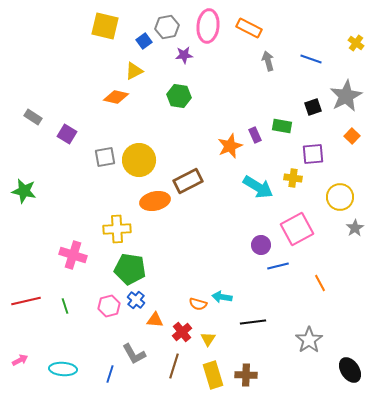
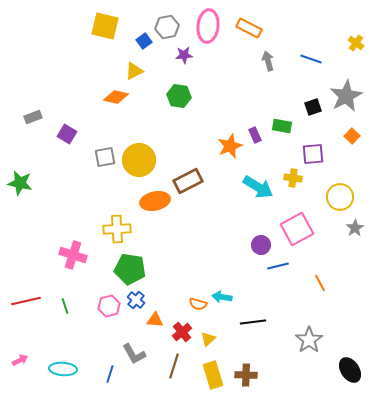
gray rectangle at (33, 117): rotated 54 degrees counterclockwise
green star at (24, 191): moved 4 px left, 8 px up
yellow triangle at (208, 339): rotated 14 degrees clockwise
